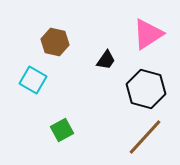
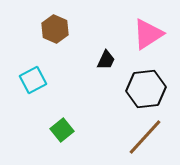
brown hexagon: moved 13 px up; rotated 12 degrees clockwise
black trapezoid: rotated 10 degrees counterclockwise
cyan square: rotated 32 degrees clockwise
black hexagon: rotated 21 degrees counterclockwise
green square: rotated 10 degrees counterclockwise
